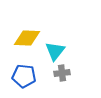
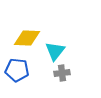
blue pentagon: moved 7 px left, 6 px up
